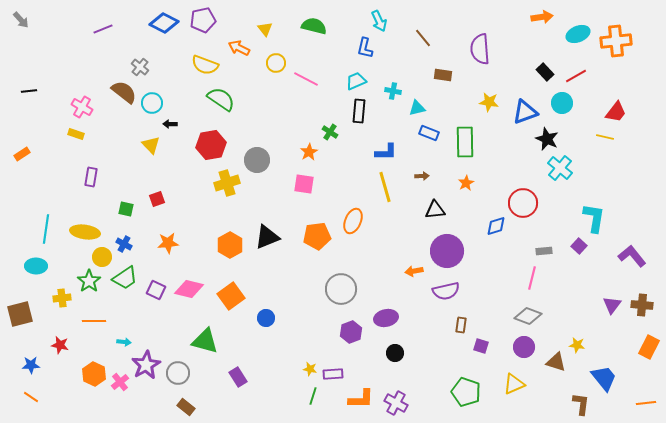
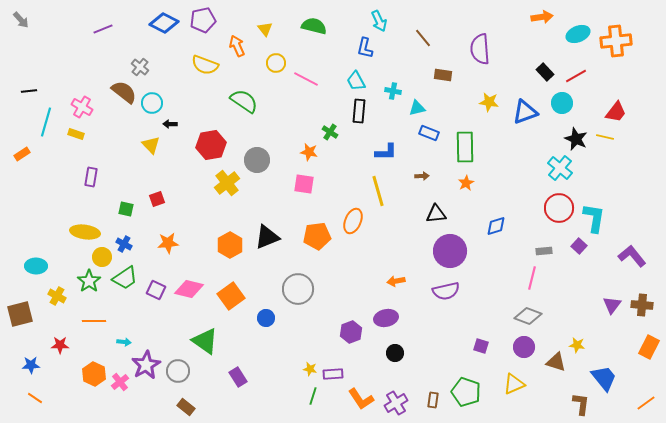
orange arrow at (239, 48): moved 2 px left, 2 px up; rotated 40 degrees clockwise
cyan trapezoid at (356, 81): rotated 95 degrees counterclockwise
green semicircle at (221, 99): moved 23 px right, 2 px down
black star at (547, 139): moved 29 px right
green rectangle at (465, 142): moved 5 px down
orange star at (309, 152): rotated 30 degrees counterclockwise
yellow cross at (227, 183): rotated 20 degrees counterclockwise
yellow line at (385, 187): moved 7 px left, 4 px down
red circle at (523, 203): moved 36 px right, 5 px down
black triangle at (435, 210): moved 1 px right, 4 px down
cyan line at (46, 229): moved 107 px up; rotated 8 degrees clockwise
purple circle at (447, 251): moved 3 px right
orange arrow at (414, 271): moved 18 px left, 10 px down
gray circle at (341, 289): moved 43 px left
yellow cross at (62, 298): moved 5 px left, 2 px up; rotated 36 degrees clockwise
brown rectangle at (461, 325): moved 28 px left, 75 px down
green triangle at (205, 341): rotated 20 degrees clockwise
red star at (60, 345): rotated 12 degrees counterclockwise
gray circle at (178, 373): moved 2 px up
orange line at (31, 397): moved 4 px right, 1 px down
orange L-shape at (361, 399): rotated 56 degrees clockwise
purple cross at (396, 403): rotated 30 degrees clockwise
orange line at (646, 403): rotated 30 degrees counterclockwise
